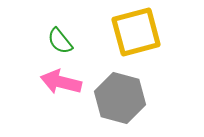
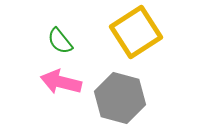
yellow square: rotated 18 degrees counterclockwise
